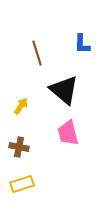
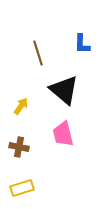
brown line: moved 1 px right
pink trapezoid: moved 5 px left, 1 px down
yellow rectangle: moved 4 px down
